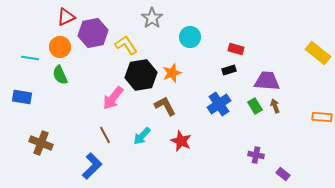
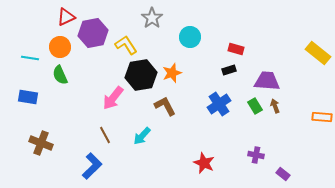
blue rectangle: moved 6 px right
red star: moved 23 px right, 22 px down
